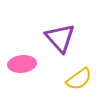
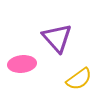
purple triangle: moved 3 px left
